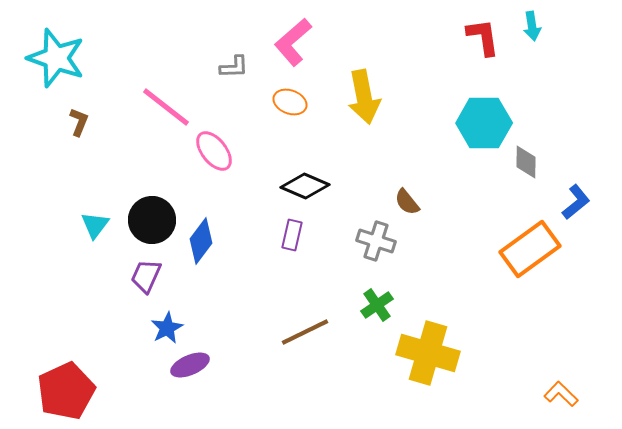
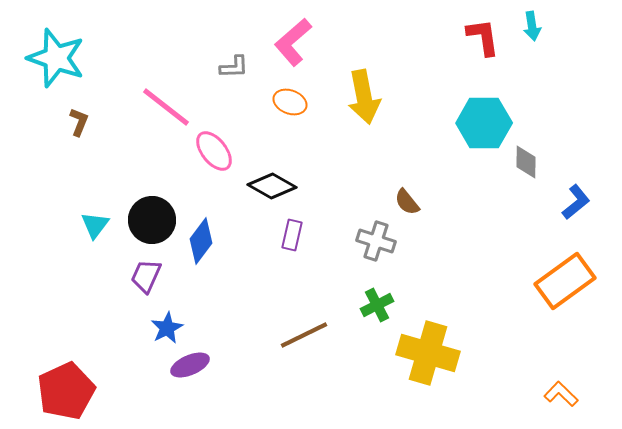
black diamond: moved 33 px left; rotated 6 degrees clockwise
orange rectangle: moved 35 px right, 32 px down
green cross: rotated 8 degrees clockwise
brown line: moved 1 px left, 3 px down
